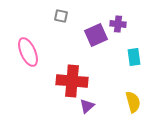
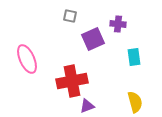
gray square: moved 9 px right
purple square: moved 3 px left, 4 px down
pink ellipse: moved 1 px left, 7 px down
red cross: rotated 16 degrees counterclockwise
yellow semicircle: moved 2 px right
purple triangle: rotated 21 degrees clockwise
